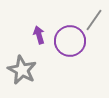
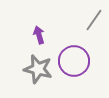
purple circle: moved 4 px right, 20 px down
gray star: moved 16 px right, 1 px up; rotated 12 degrees counterclockwise
